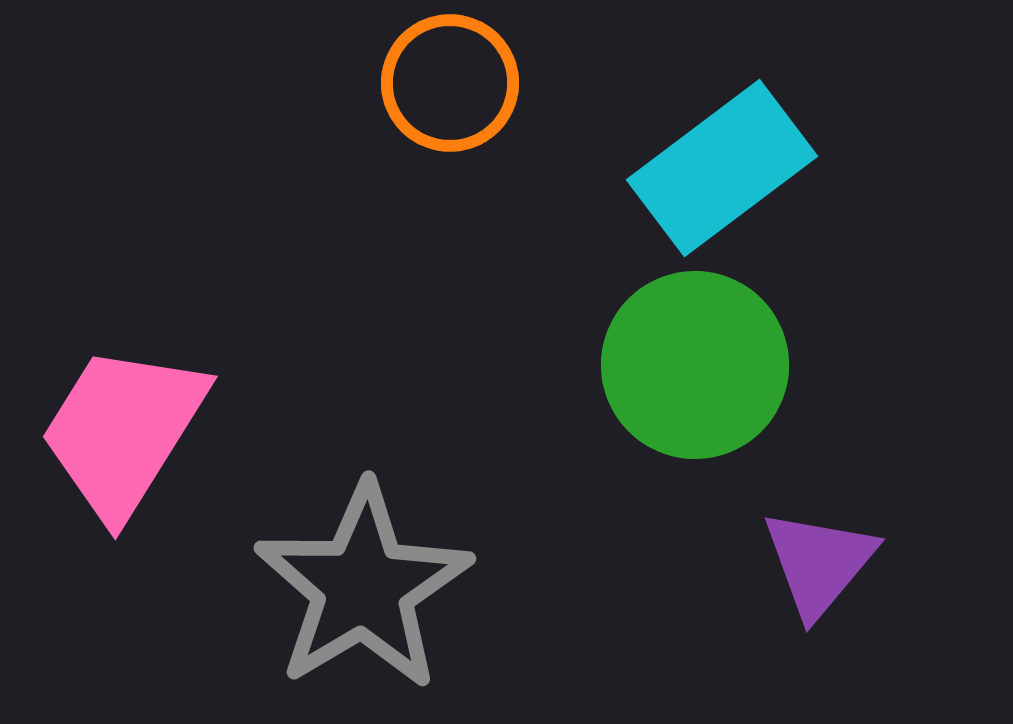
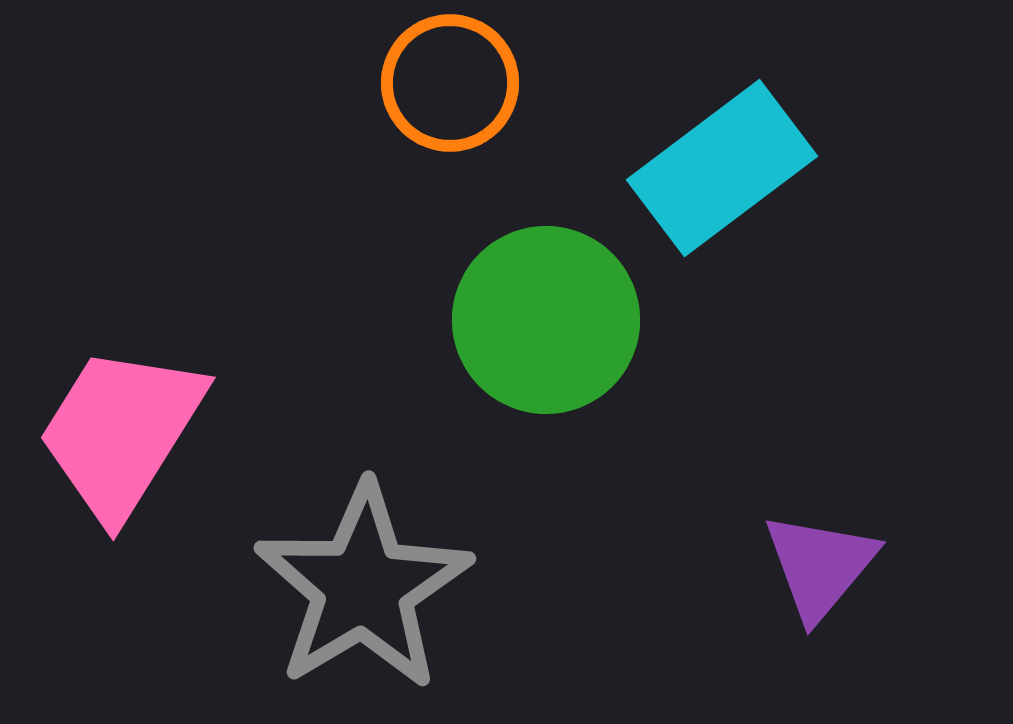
green circle: moved 149 px left, 45 px up
pink trapezoid: moved 2 px left, 1 px down
purple triangle: moved 1 px right, 3 px down
